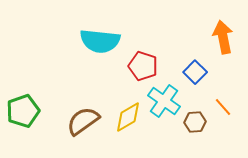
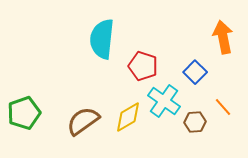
cyan semicircle: moved 2 px right, 2 px up; rotated 90 degrees clockwise
green pentagon: moved 1 px right, 2 px down
